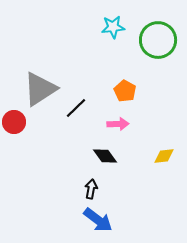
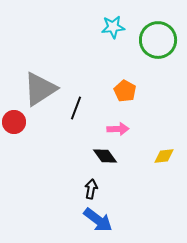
black line: rotated 25 degrees counterclockwise
pink arrow: moved 5 px down
